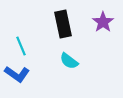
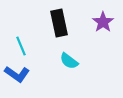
black rectangle: moved 4 px left, 1 px up
